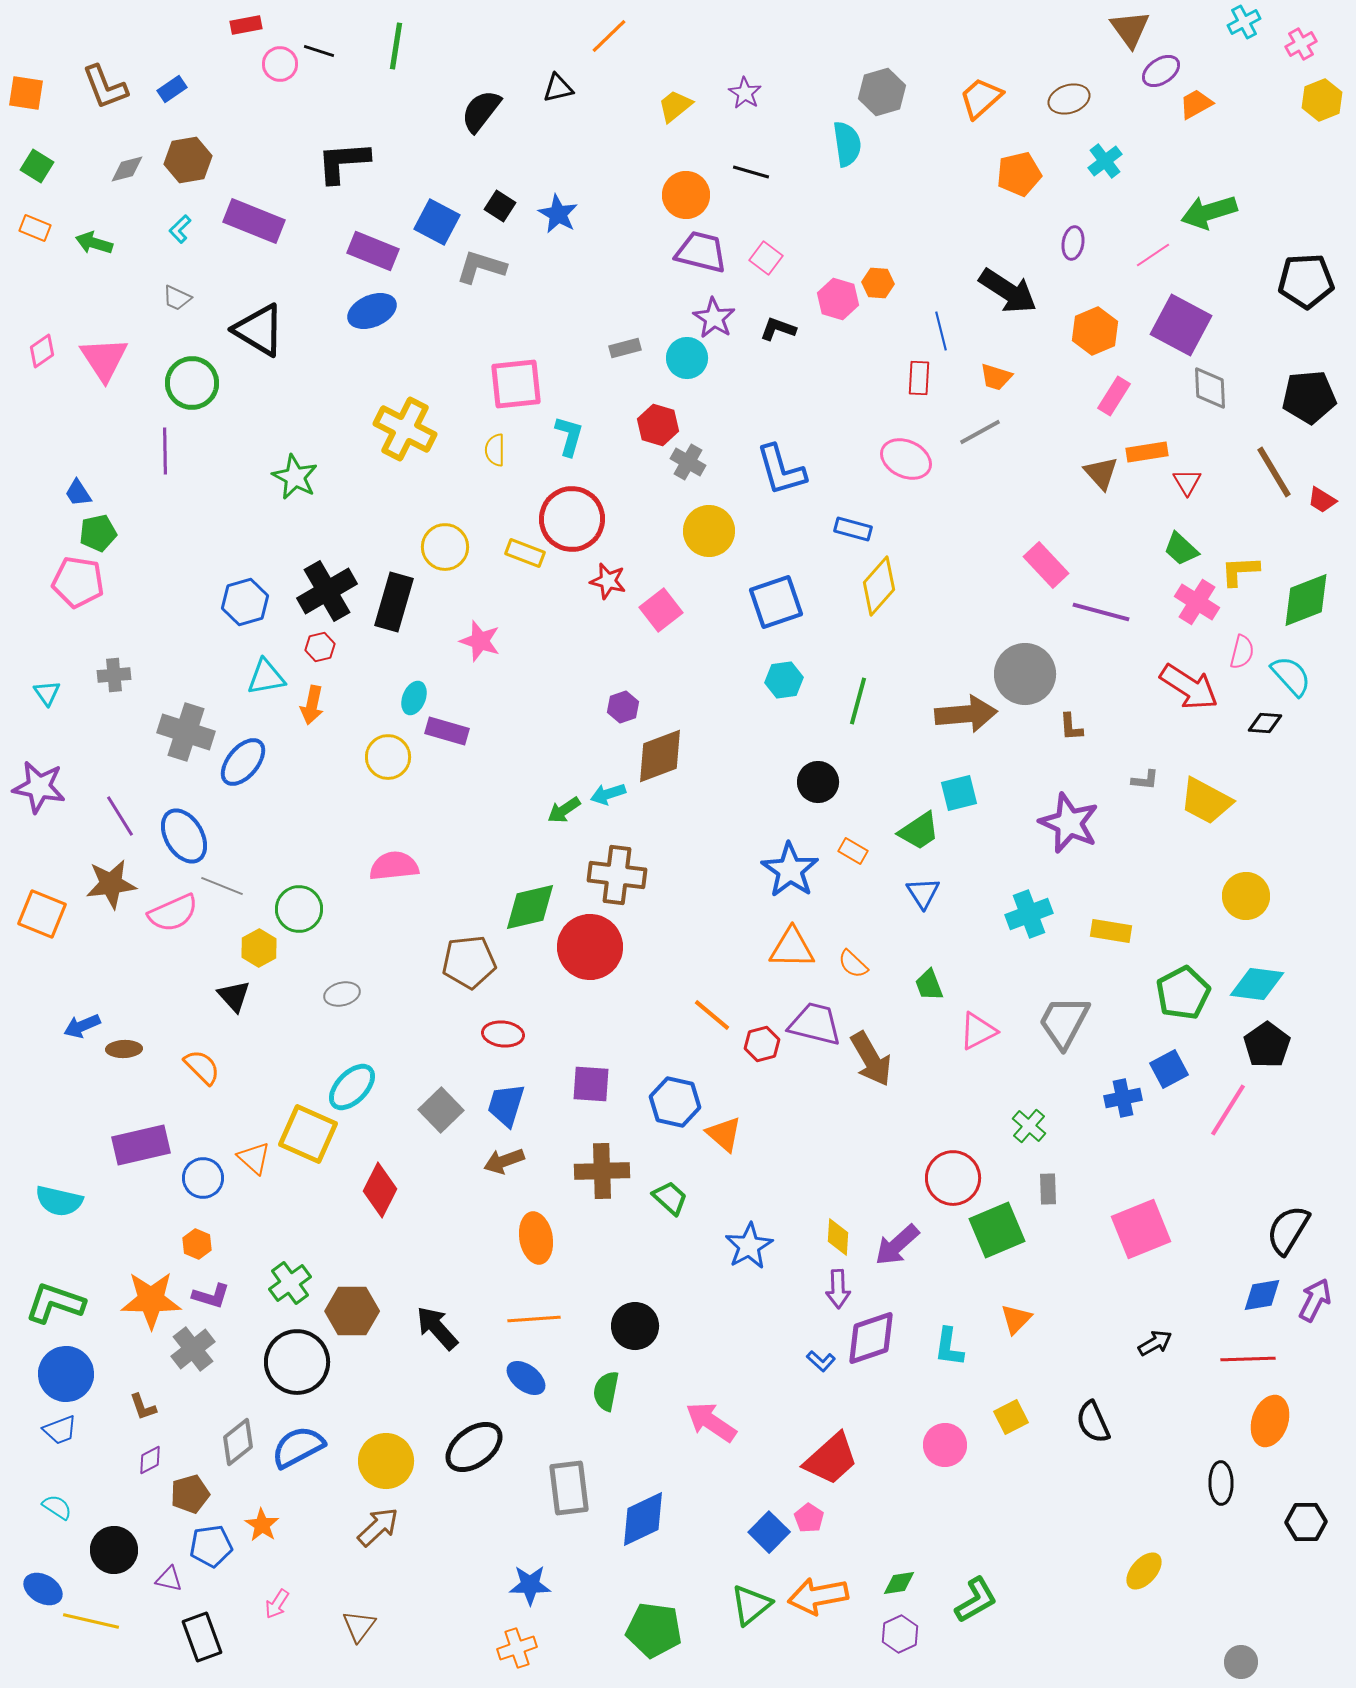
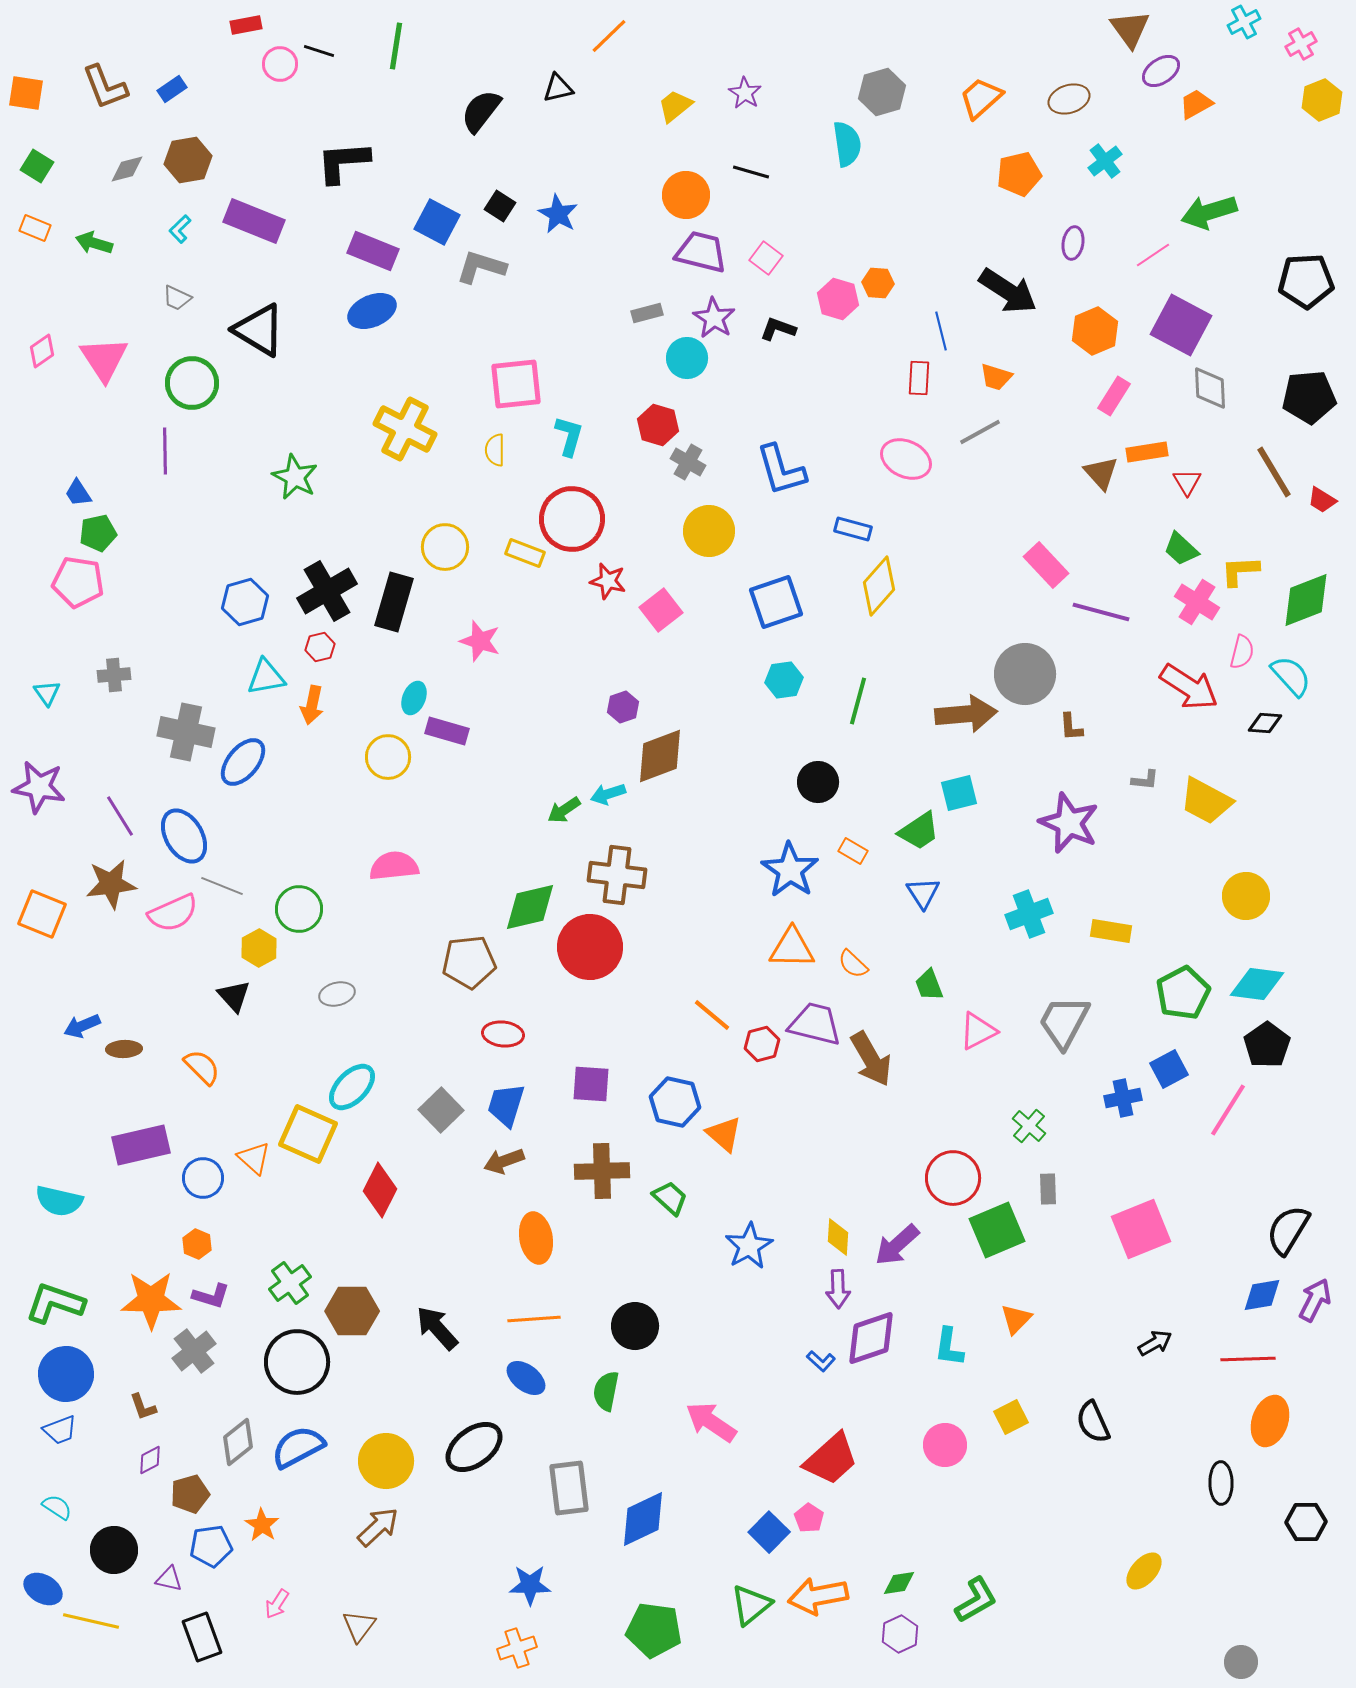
gray rectangle at (625, 348): moved 22 px right, 35 px up
gray cross at (186, 732): rotated 6 degrees counterclockwise
gray ellipse at (342, 994): moved 5 px left
gray cross at (193, 1349): moved 1 px right, 2 px down
